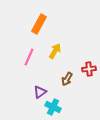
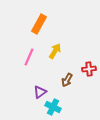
brown arrow: moved 1 px down
